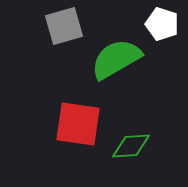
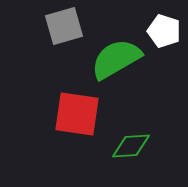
white pentagon: moved 2 px right, 7 px down
red square: moved 1 px left, 10 px up
